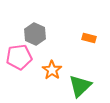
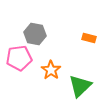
gray hexagon: rotated 15 degrees counterclockwise
pink pentagon: moved 1 px down
orange star: moved 1 px left
